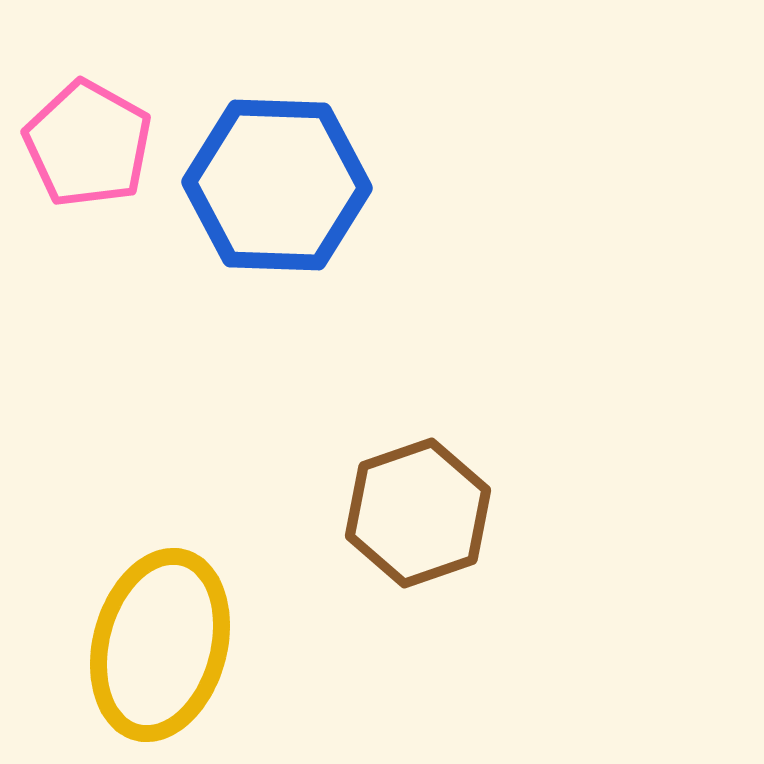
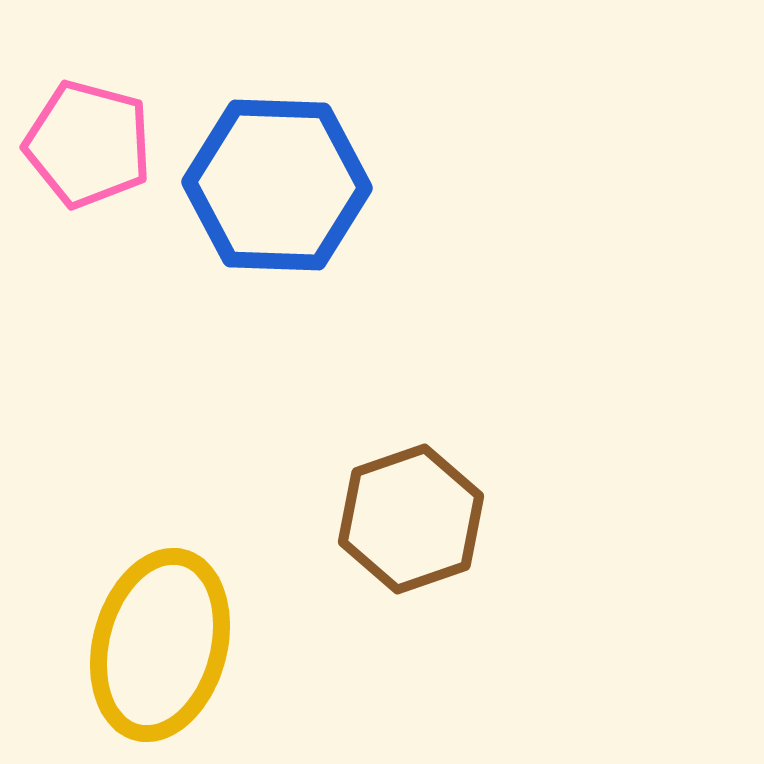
pink pentagon: rotated 14 degrees counterclockwise
brown hexagon: moved 7 px left, 6 px down
